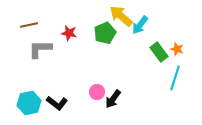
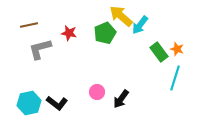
gray L-shape: rotated 15 degrees counterclockwise
black arrow: moved 8 px right
